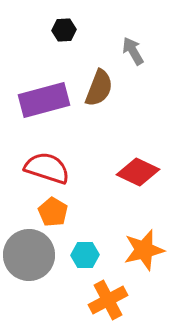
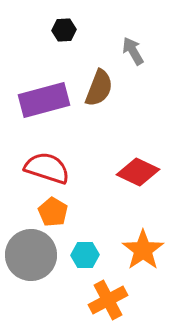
orange star: moved 1 px left; rotated 21 degrees counterclockwise
gray circle: moved 2 px right
